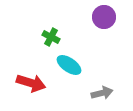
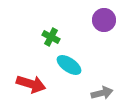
purple circle: moved 3 px down
red arrow: moved 1 px down
